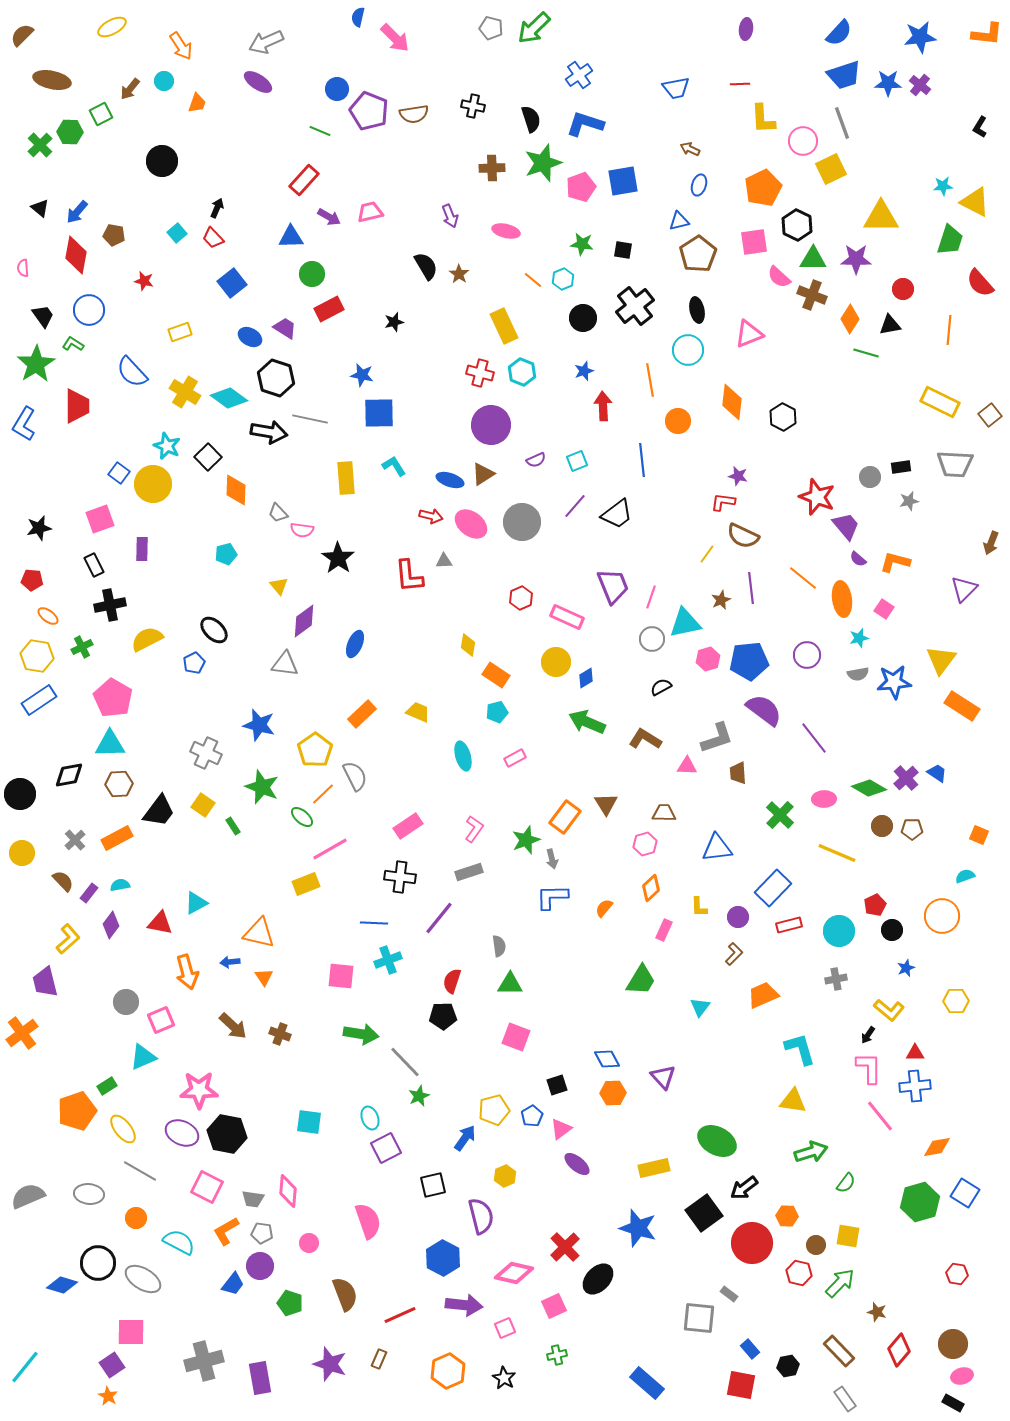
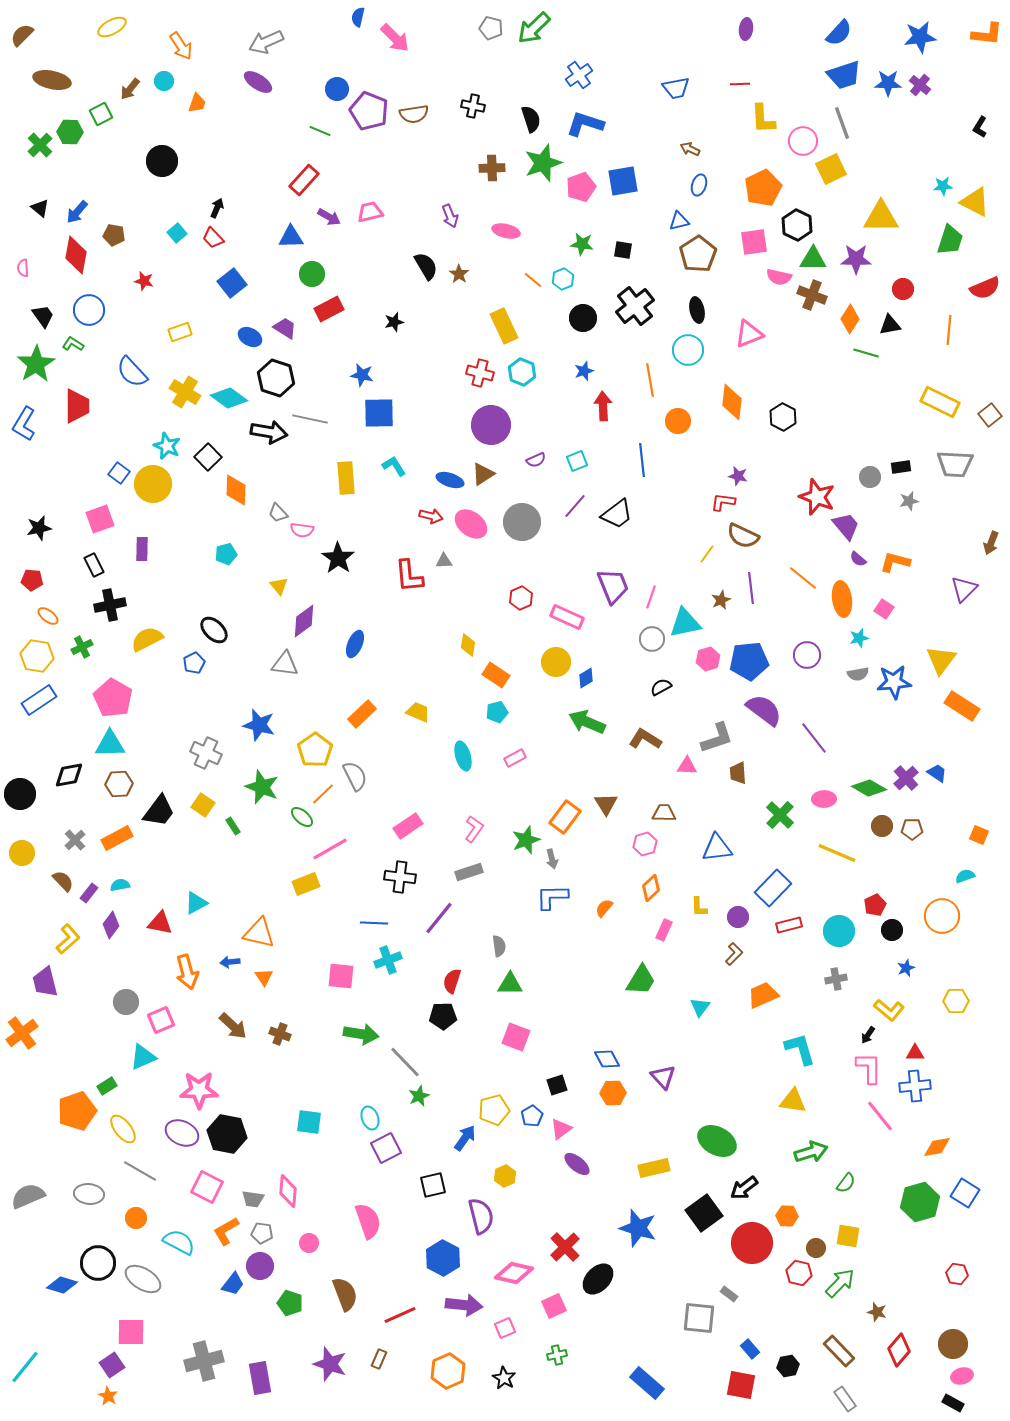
pink semicircle at (779, 277): rotated 30 degrees counterclockwise
red semicircle at (980, 283): moved 5 px right, 5 px down; rotated 72 degrees counterclockwise
brown circle at (816, 1245): moved 3 px down
